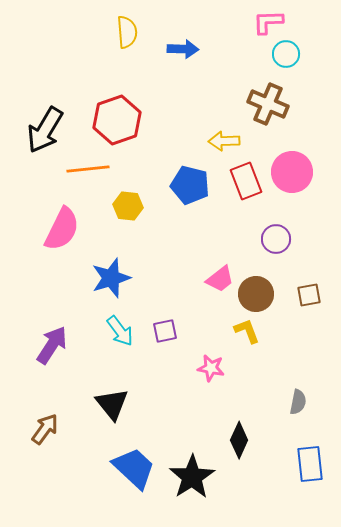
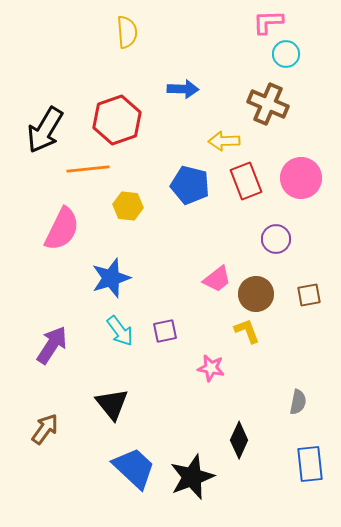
blue arrow: moved 40 px down
pink circle: moved 9 px right, 6 px down
pink trapezoid: moved 3 px left
black star: rotated 12 degrees clockwise
